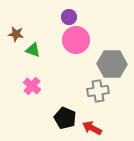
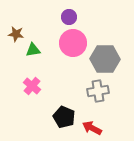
pink circle: moved 3 px left, 3 px down
green triangle: rotated 28 degrees counterclockwise
gray hexagon: moved 7 px left, 5 px up
black pentagon: moved 1 px left, 1 px up
